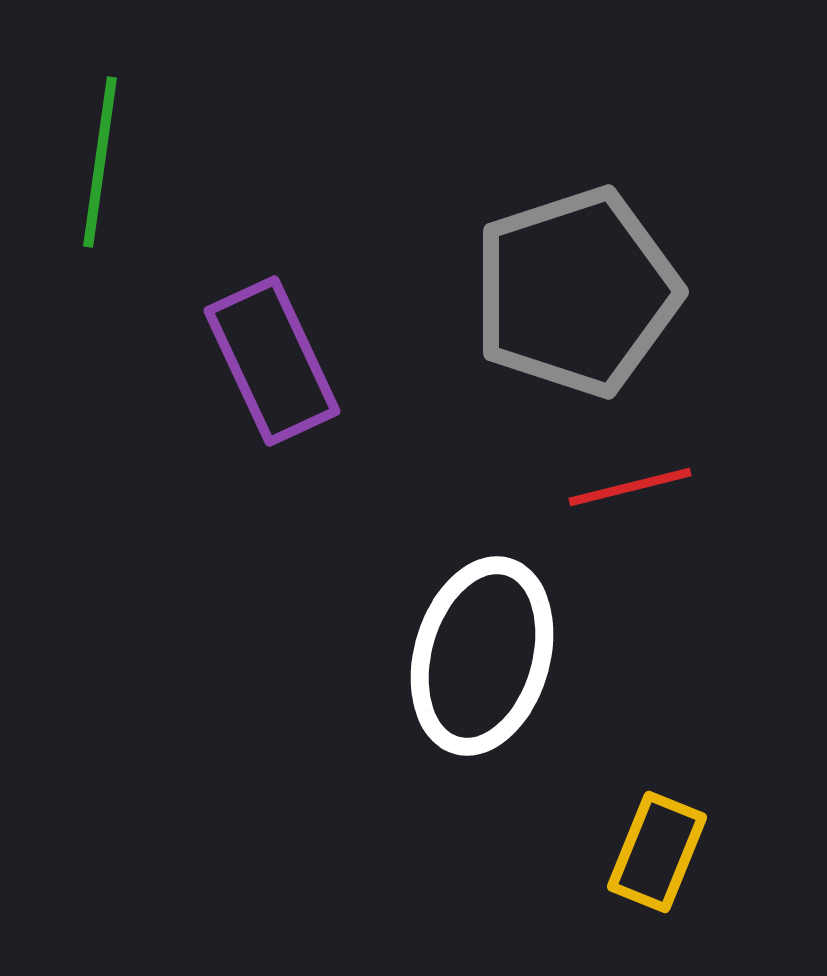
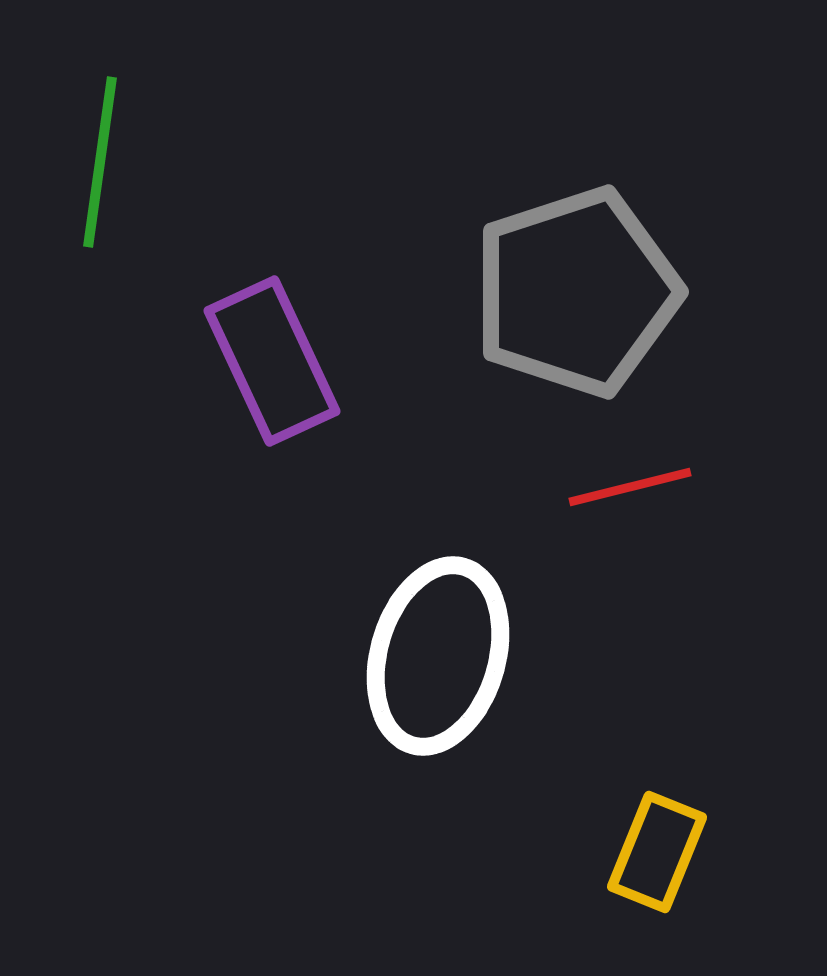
white ellipse: moved 44 px left
